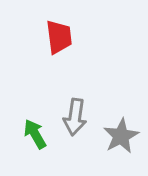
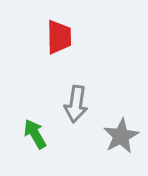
red trapezoid: rotated 6 degrees clockwise
gray arrow: moved 1 px right, 13 px up
